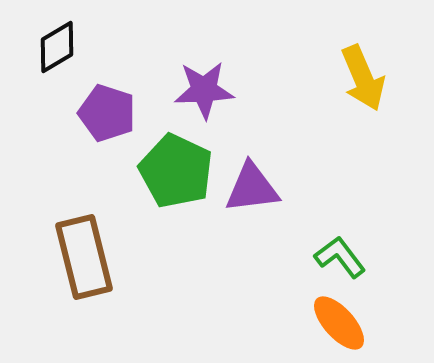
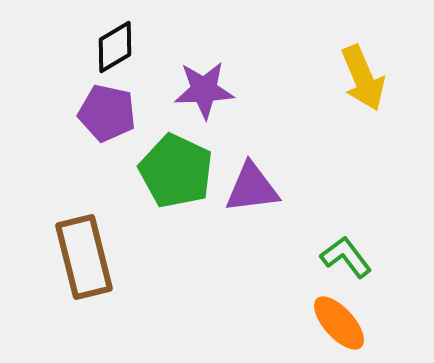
black diamond: moved 58 px right
purple pentagon: rotated 6 degrees counterclockwise
green L-shape: moved 6 px right
